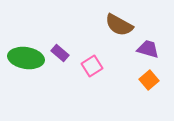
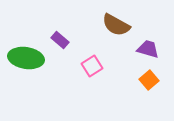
brown semicircle: moved 3 px left
purple rectangle: moved 13 px up
